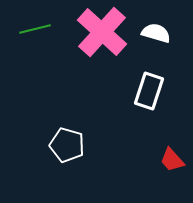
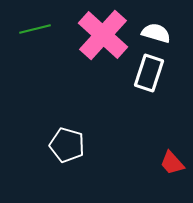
pink cross: moved 1 px right, 3 px down
white rectangle: moved 18 px up
red trapezoid: moved 3 px down
